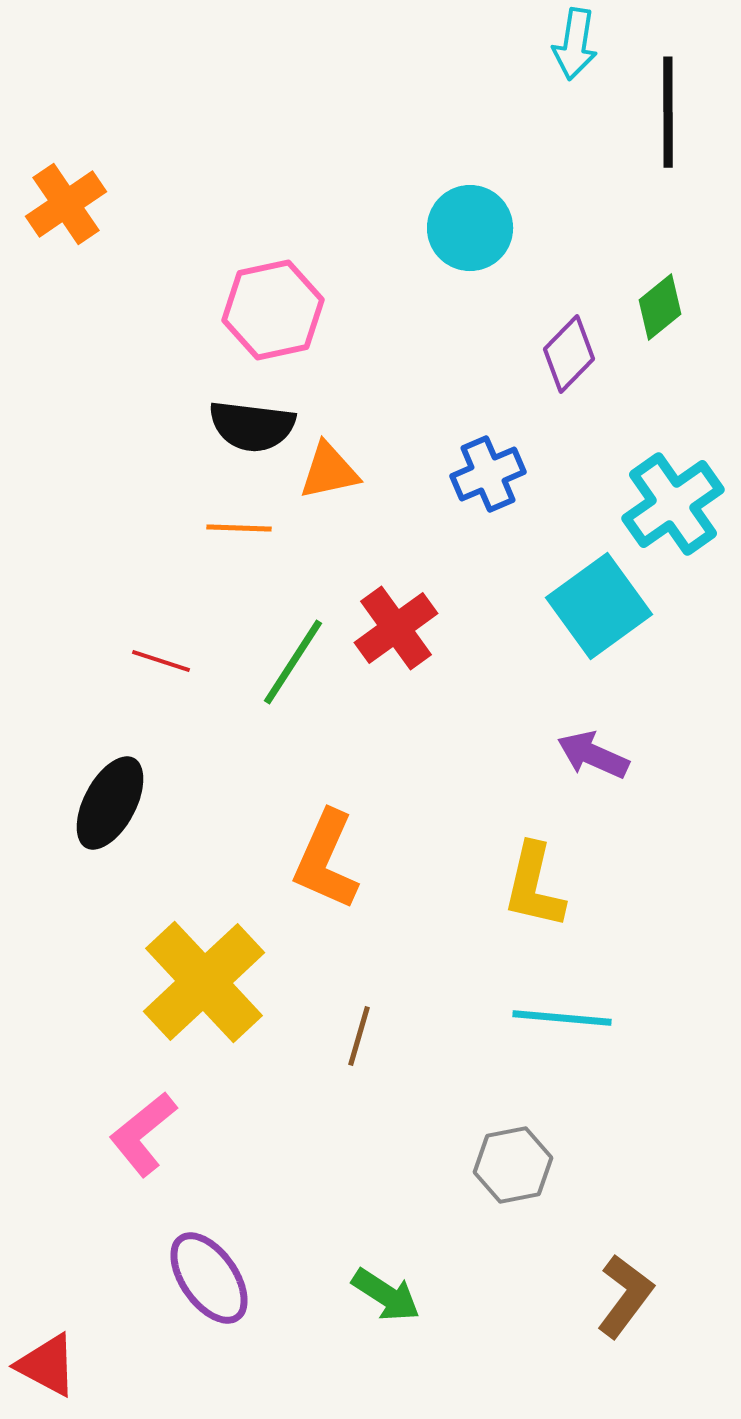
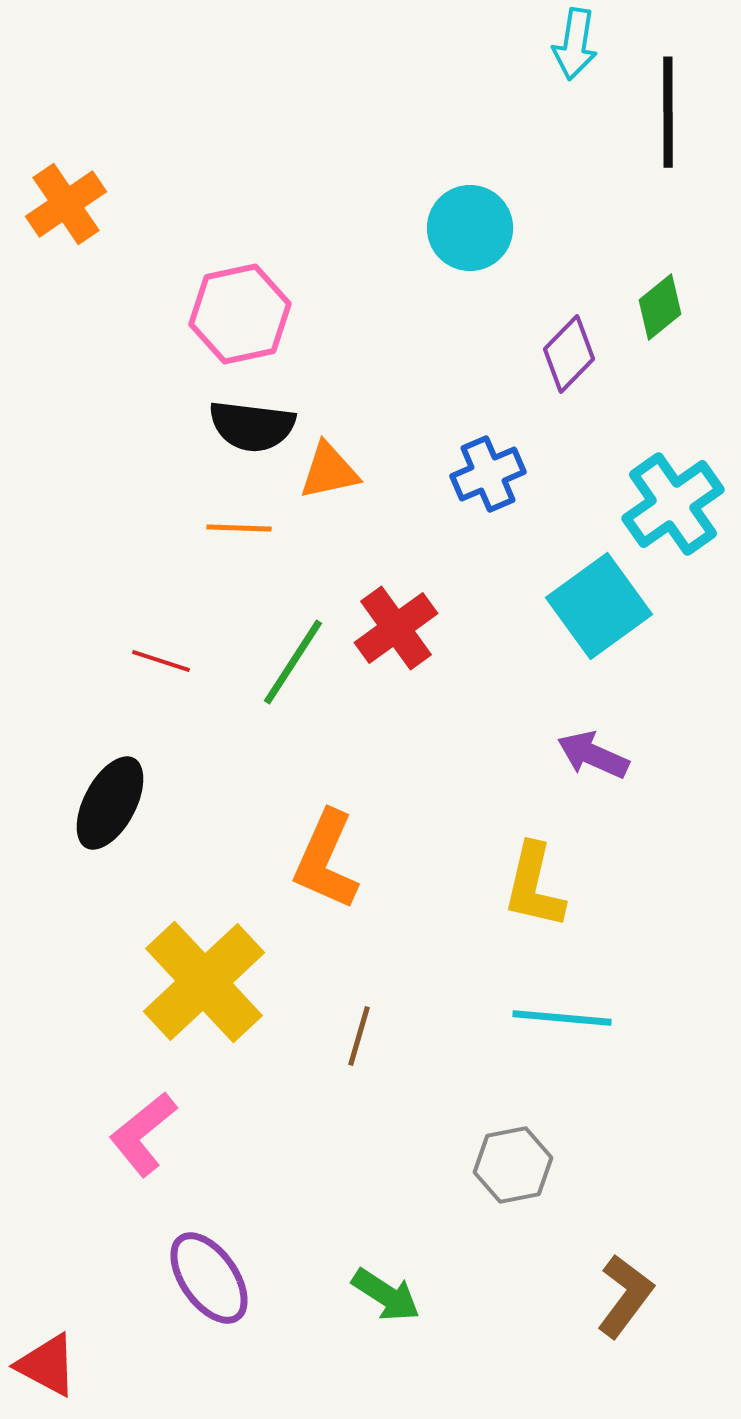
pink hexagon: moved 33 px left, 4 px down
